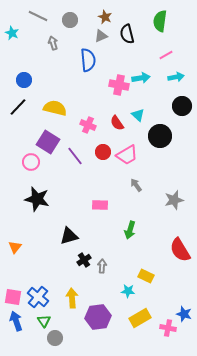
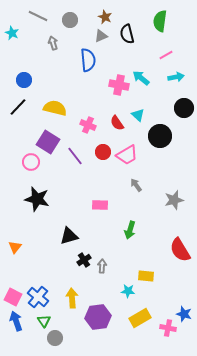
cyan arrow at (141, 78): rotated 132 degrees counterclockwise
black circle at (182, 106): moved 2 px right, 2 px down
yellow rectangle at (146, 276): rotated 21 degrees counterclockwise
pink square at (13, 297): rotated 18 degrees clockwise
